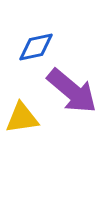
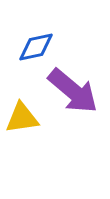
purple arrow: moved 1 px right
